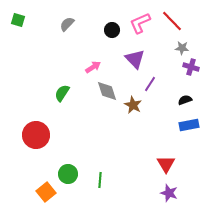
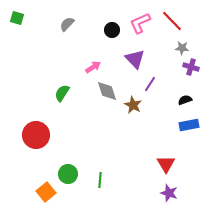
green square: moved 1 px left, 2 px up
